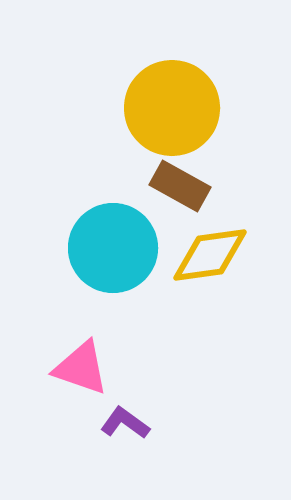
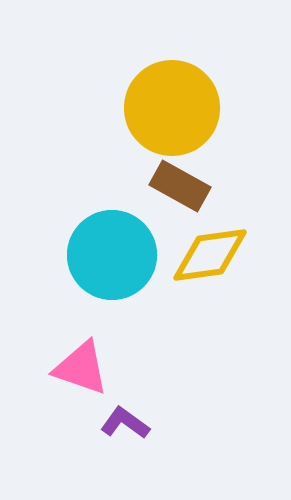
cyan circle: moved 1 px left, 7 px down
